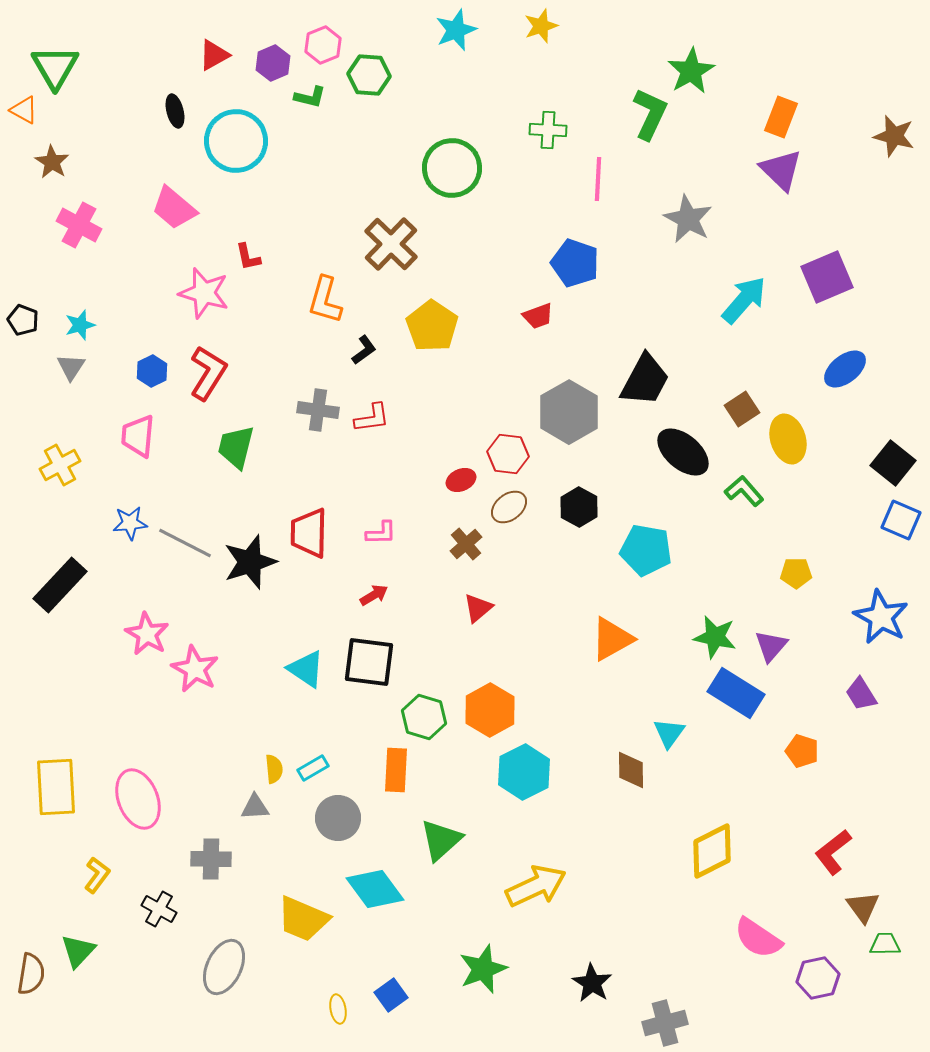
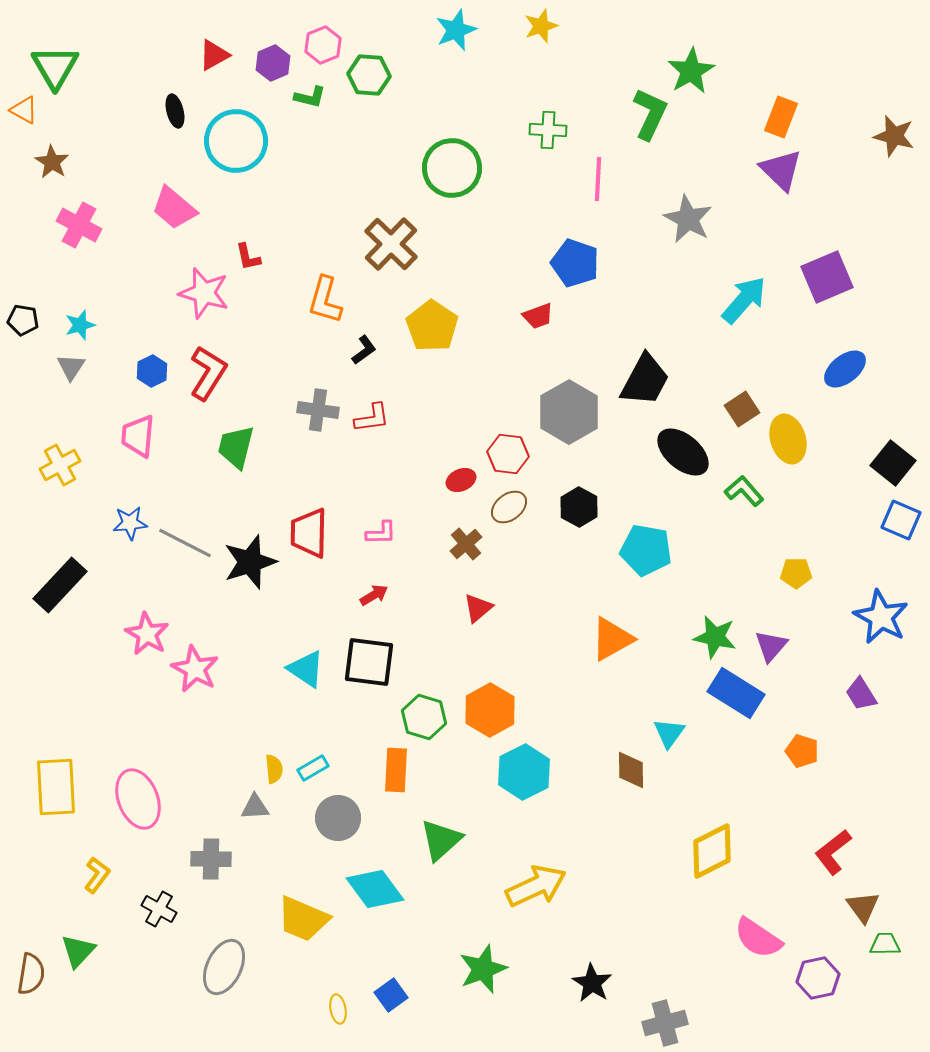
black pentagon at (23, 320): rotated 12 degrees counterclockwise
